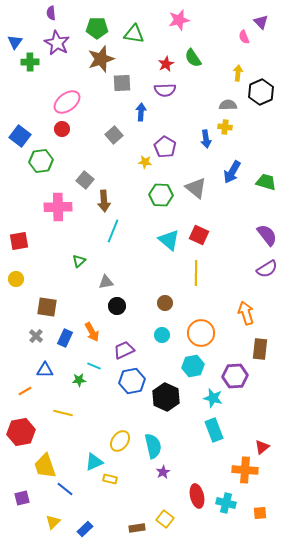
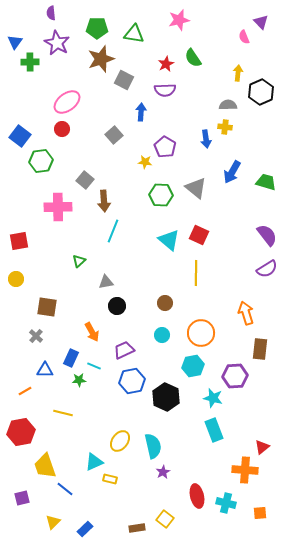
gray square at (122, 83): moved 2 px right, 3 px up; rotated 30 degrees clockwise
blue rectangle at (65, 338): moved 6 px right, 20 px down
